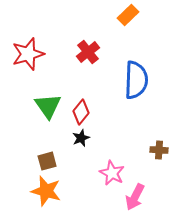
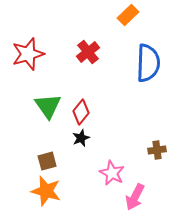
blue semicircle: moved 12 px right, 17 px up
brown cross: moved 2 px left; rotated 12 degrees counterclockwise
